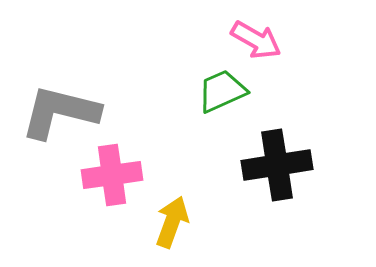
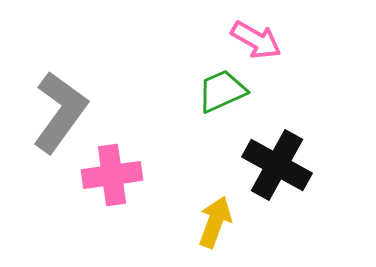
gray L-shape: rotated 112 degrees clockwise
black cross: rotated 38 degrees clockwise
yellow arrow: moved 43 px right
